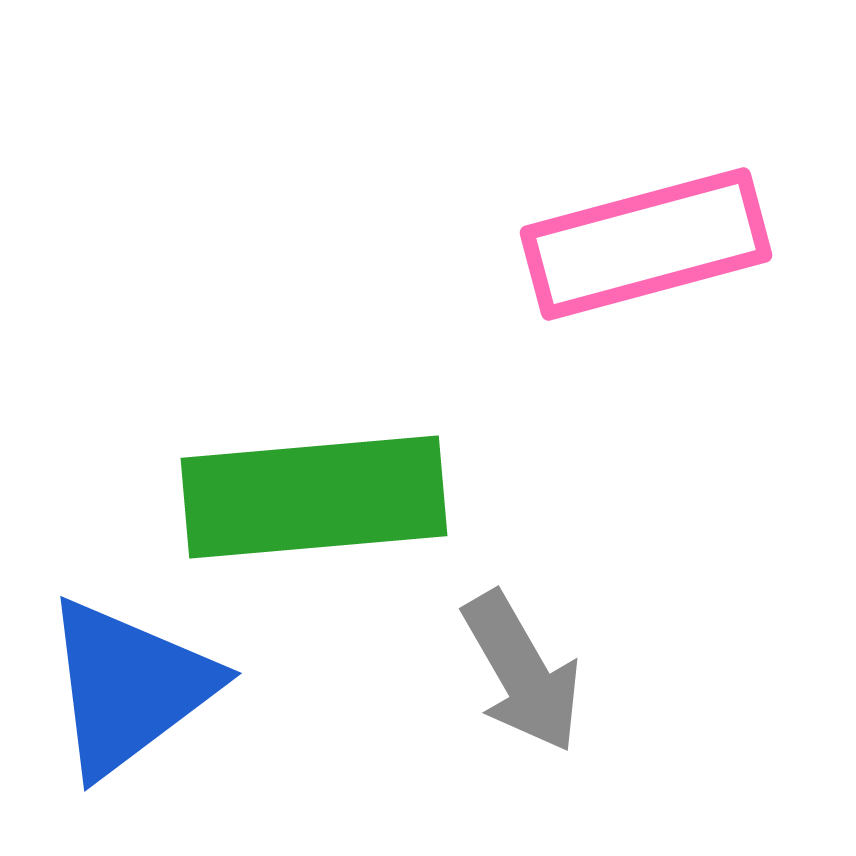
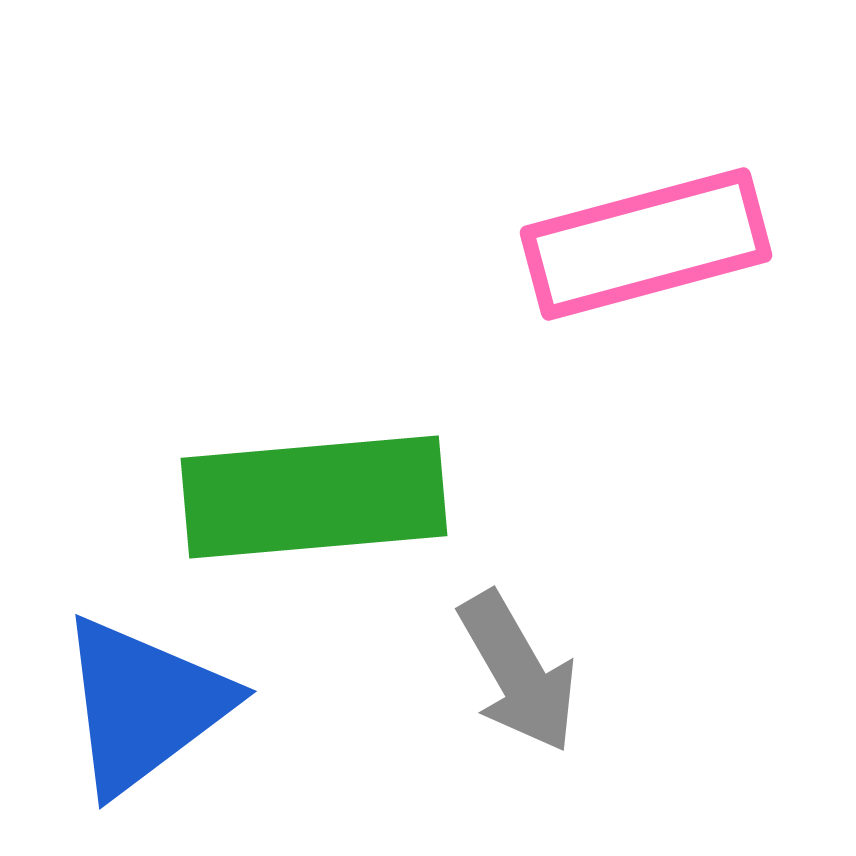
gray arrow: moved 4 px left
blue triangle: moved 15 px right, 18 px down
